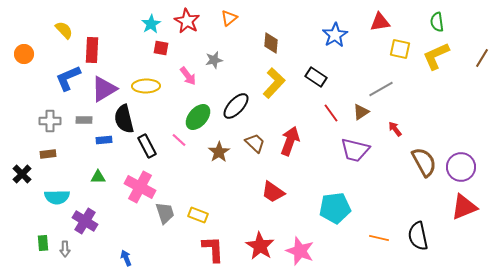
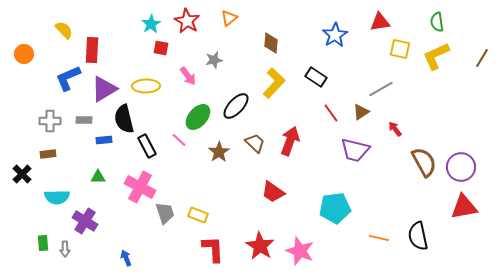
red triangle at (464, 207): rotated 12 degrees clockwise
